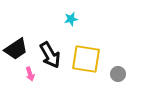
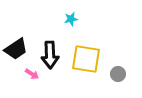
black arrow: rotated 28 degrees clockwise
pink arrow: moved 2 px right; rotated 40 degrees counterclockwise
